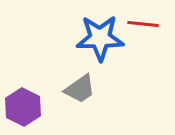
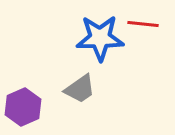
purple hexagon: rotated 9 degrees clockwise
